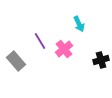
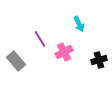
purple line: moved 2 px up
pink cross: moved 3 px down; rotated 12 degrees clockwise
black cross: moved 2 px left
